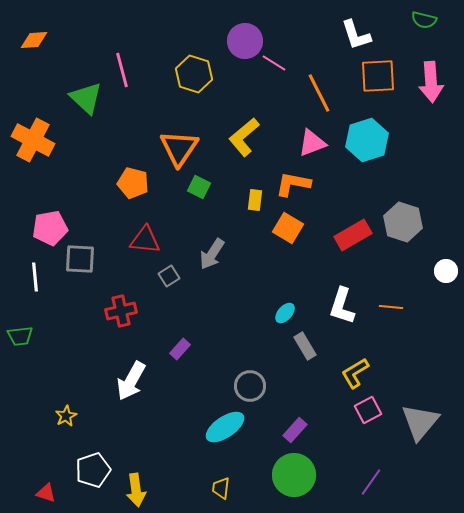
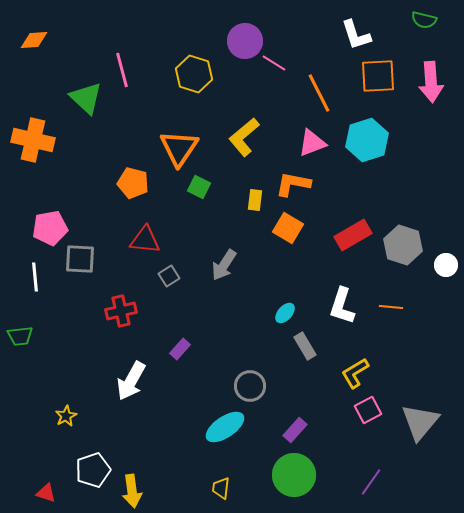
orange cross at (33, 140): rotated 15 degrees counterclockwise
gray hexagon at (403, 222): moved 23 px down
gray arrow at (212, 254): moved 12 px right, 11 px down
white circle at (446, 271): moved 6 px up
yellow arrow at (136, 490): moved 4 px left, 1 px down
